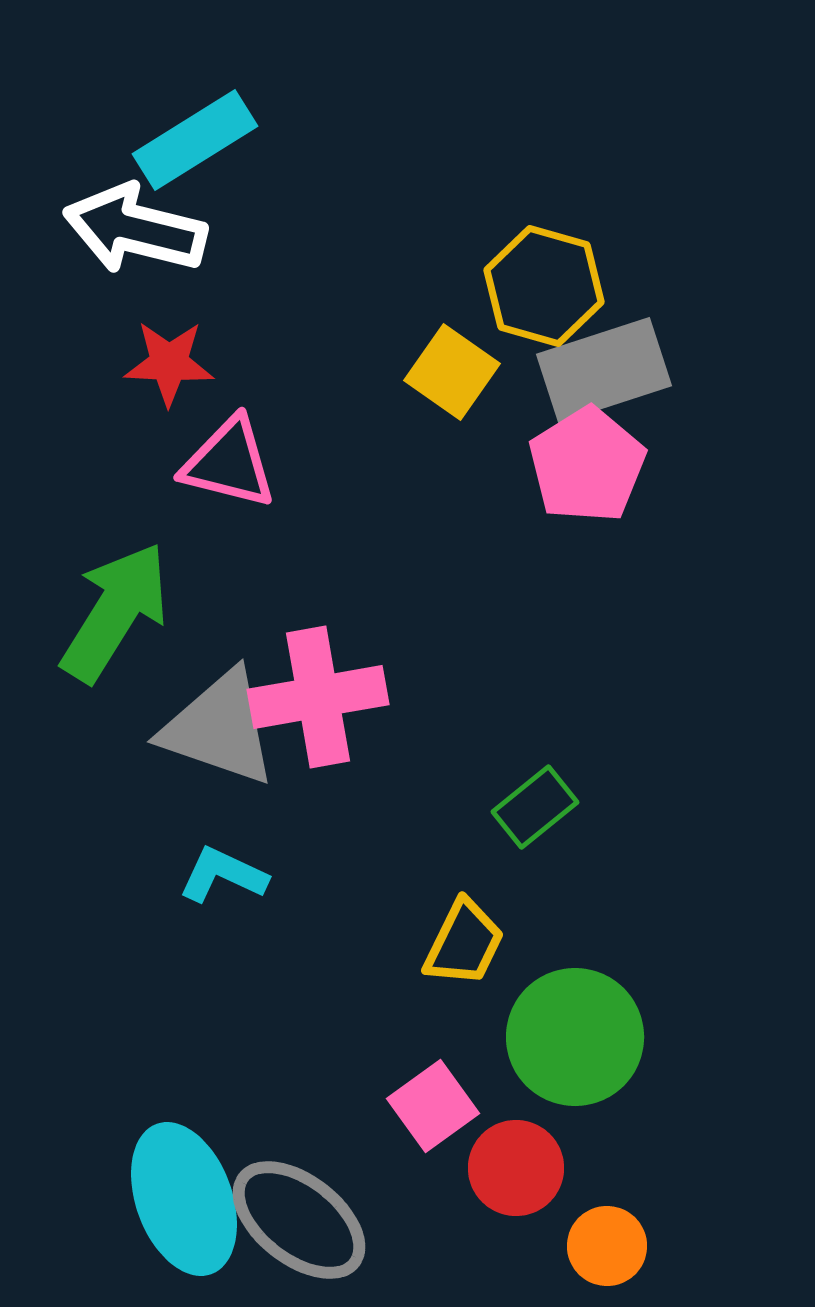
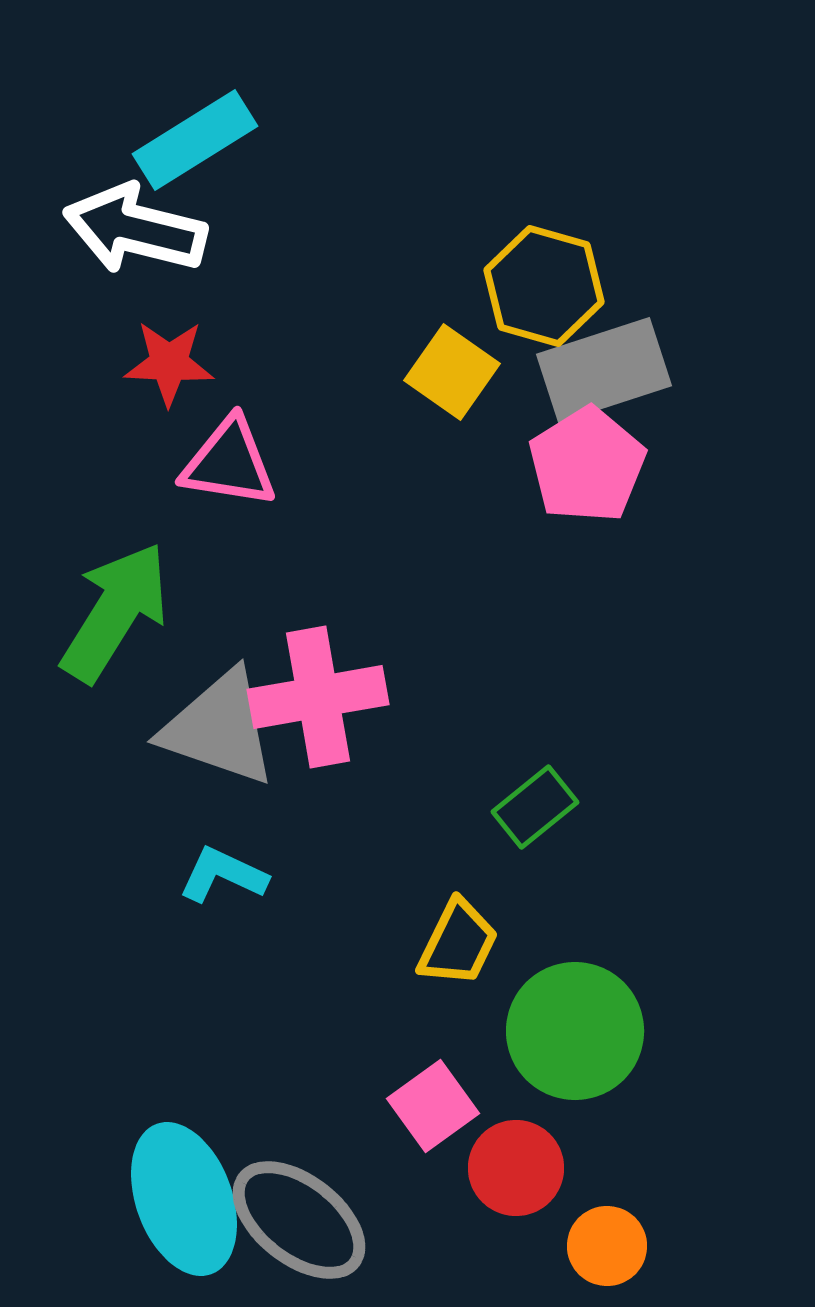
pink triangle: rotated 5 degrees counterclockwise
yellow trapezoid: moved 6 px left
green circle: moved 6 px up
